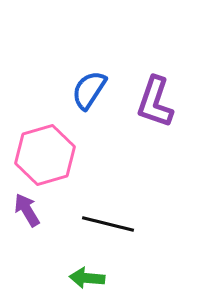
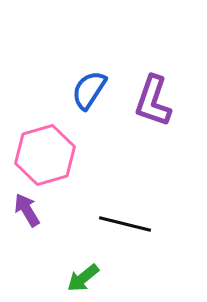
purple L-shape: moved 2 px left, 1 px up
black line: moved 17 px right
green arrow: moved 4 px left; rotated 44 degrees counterclockwise
